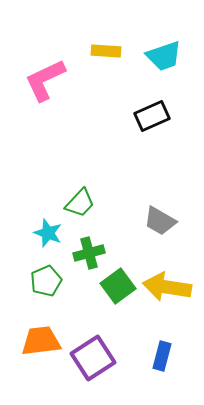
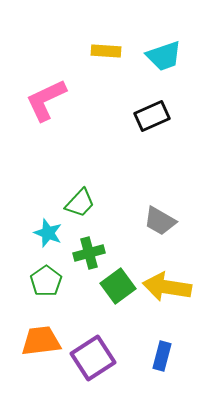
pink L-shape: moved 1 px right, 20 px down
green pentagon: rotated 12 degrees counterclockwise
